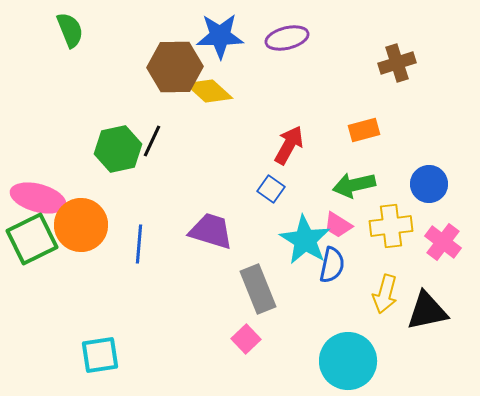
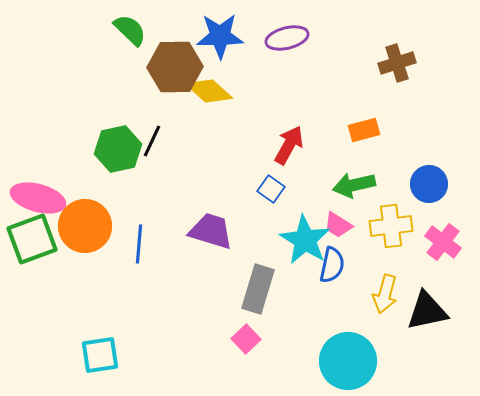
green semicircle: moved 60 px right; rotated 24 degrees counterclockwise
orange circle: moved 4 px right, 1 px down
green square: rotated 6 degrees clockwise
gray rectangle: rotated 39 degrees clockwise
